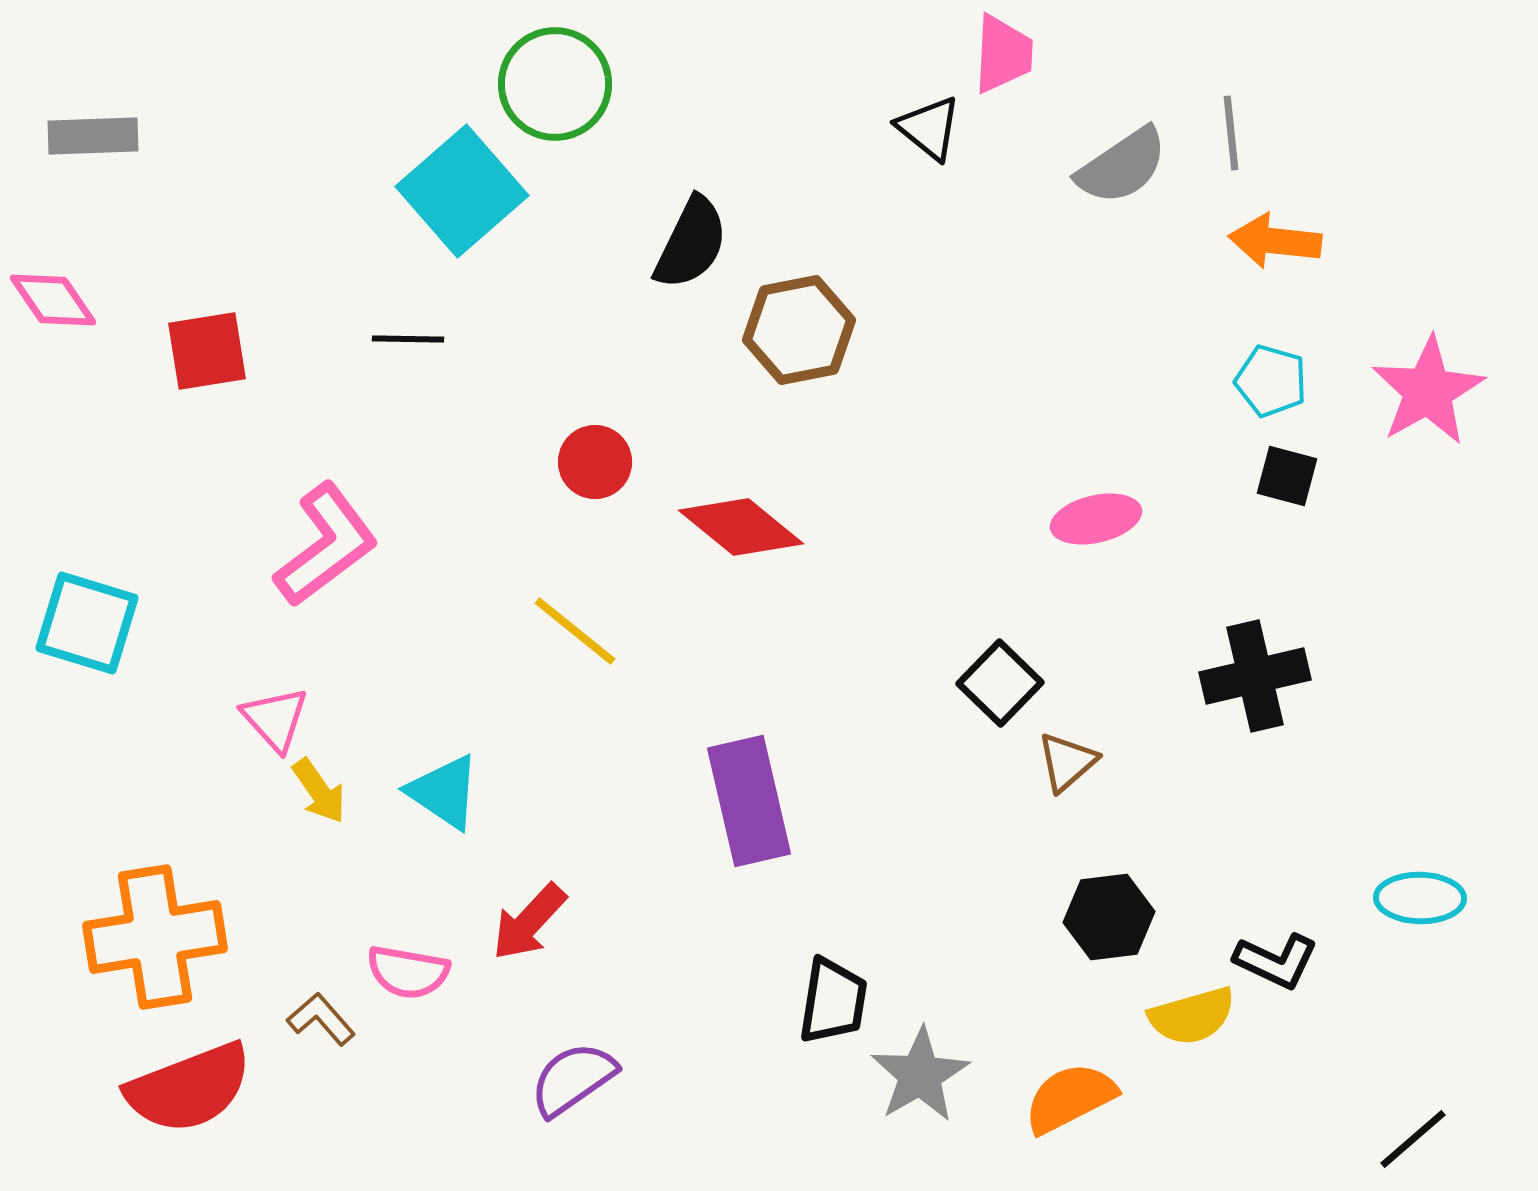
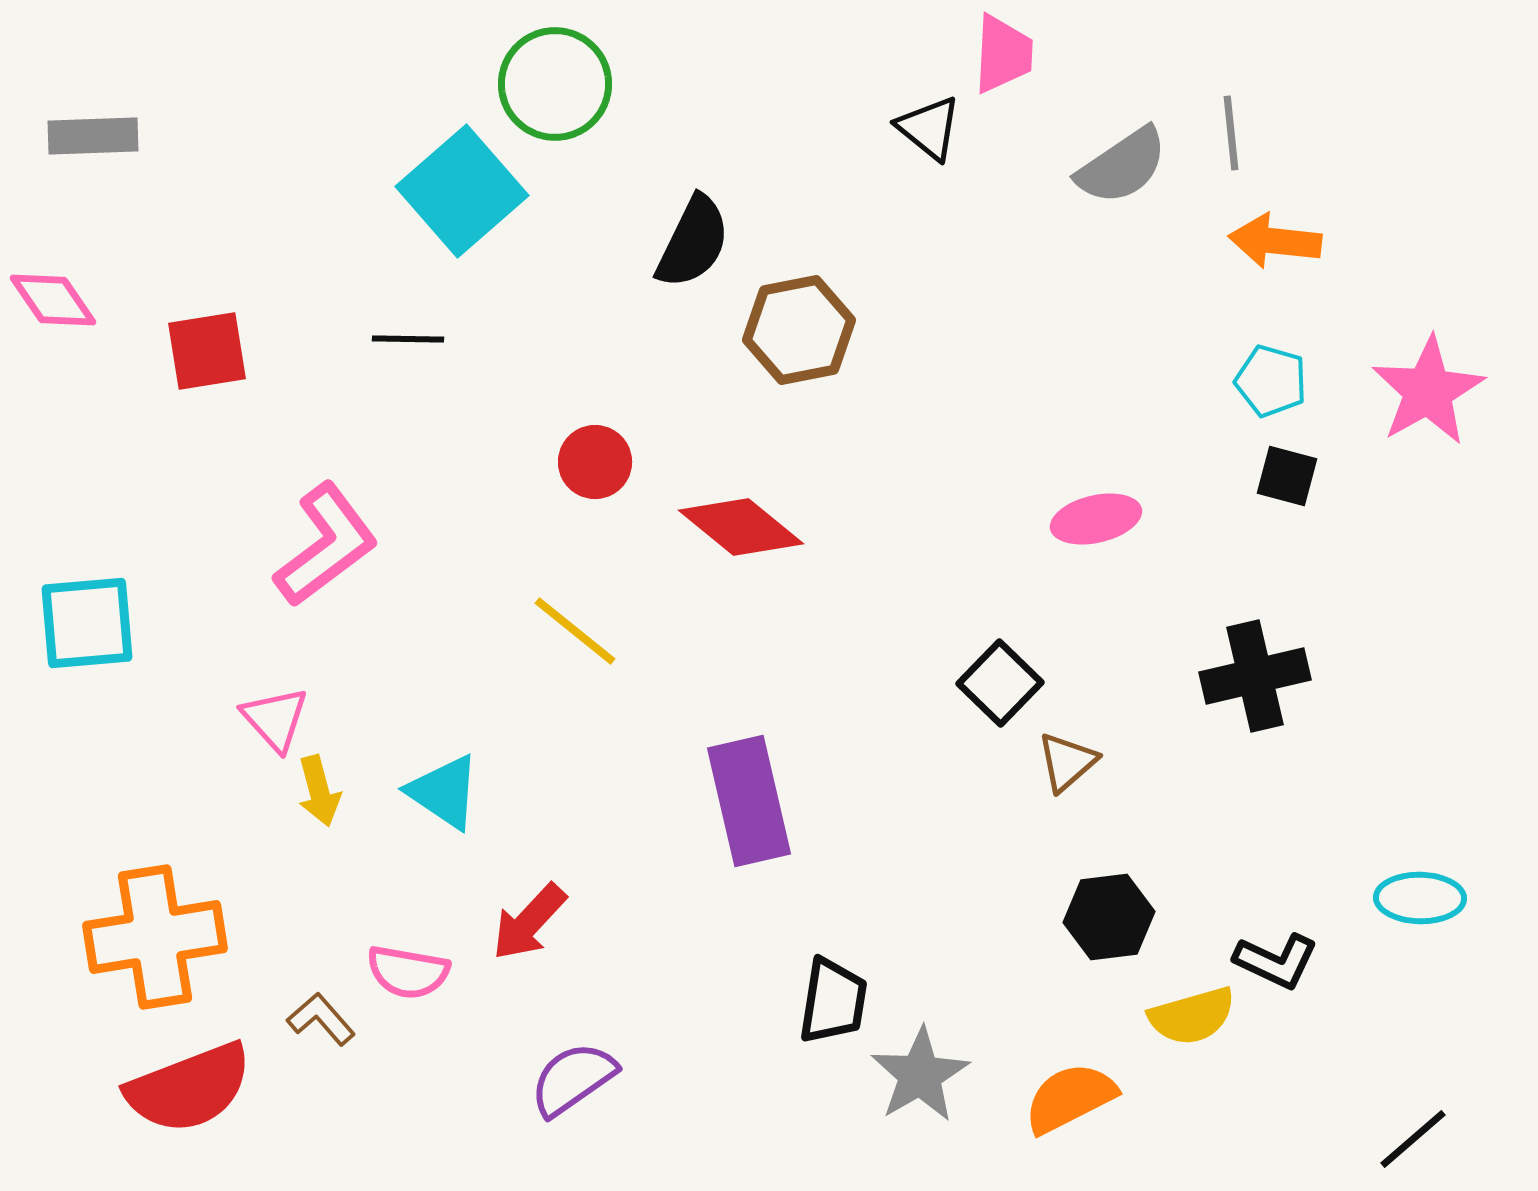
black semicircle at (691, 243): moved 2 px right, 1 px up
cyan square at (87, 623): rotated 22 degrees counterclockwise
yellow arrow at (319, 791): rotated 20 degrees clockwise
